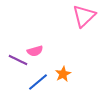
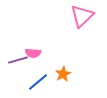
pink triangle: moved 2 px left
pink semicircle: moved 2 px left, 2 px down; rotated 21 degrees clockwise
purple line: rotated 42 degrees counterclockwise
